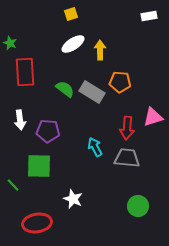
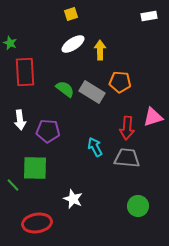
green square: moved 4 px left, 2 px down
